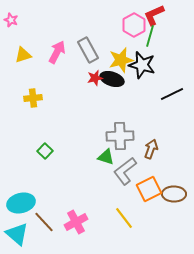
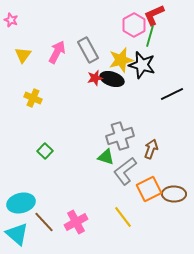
yellow triangle: rotated 36 degrees counterclockwise
yellow cross: rotated 30 degrees clockwise
gray cross: rotated 16 degrees counterclockwise
yellow line: moved 1 px left, 1 px up
